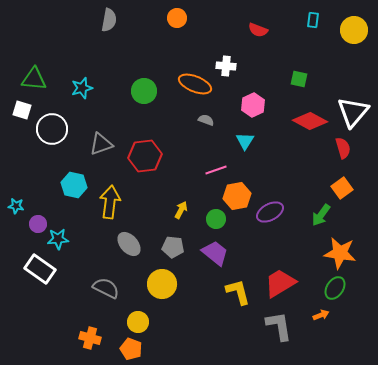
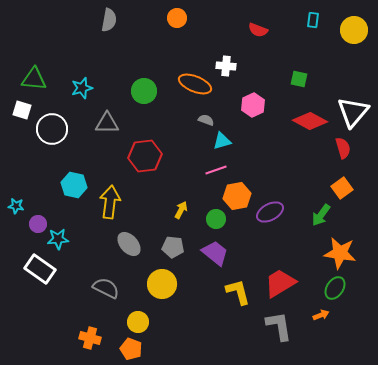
cyan triangle at (245, 141): moved 23 px left; rotated 42 degrees clockwise
gray triangle at (101, 144): moved 6 px right, 21 px up; rotated 20 degrees clockwise
